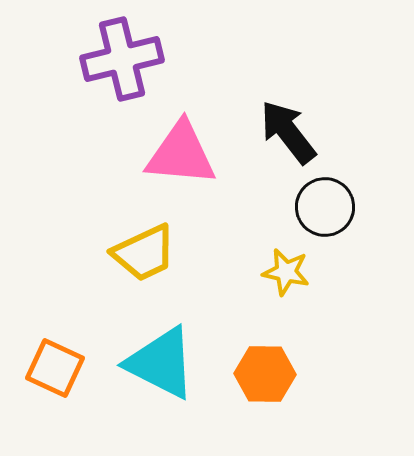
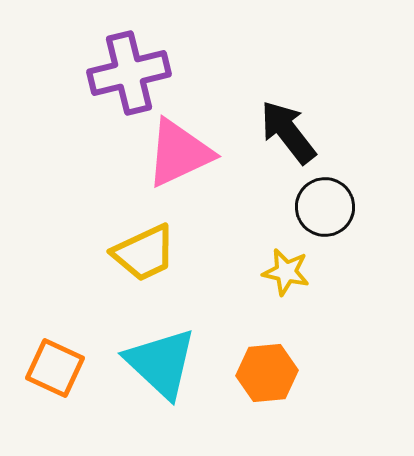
purple cross: moved 7 px right, 14 px down
pink triangle: moved 2 px left, 1 px up; rotated 30 degrees counterclockwise
cyan triangle: rotated 16 degrees clockwise
orange hexagon: moved 2 px right, 1 px up; rotated 6 degrees counterclockwise
